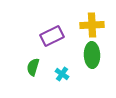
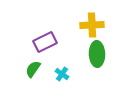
purple rectangle: moved 7 px left, 6 px down
green ellipse: moved 5 px right, 1 px up
green semicircle: moved 2 px down; rotated 18 degrees clockwise
